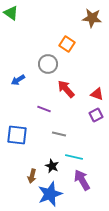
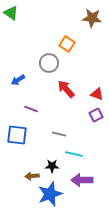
gray circle: moved 1 px right, 1 px up
purple line: moved 13 px left
cyan line: moved 3 px up
black star: rotated 24 degrees counterclockwise
brown arrow: rotated 72 degrees clockwise
purple arrow: rotated 60 degrees counterclockwise
